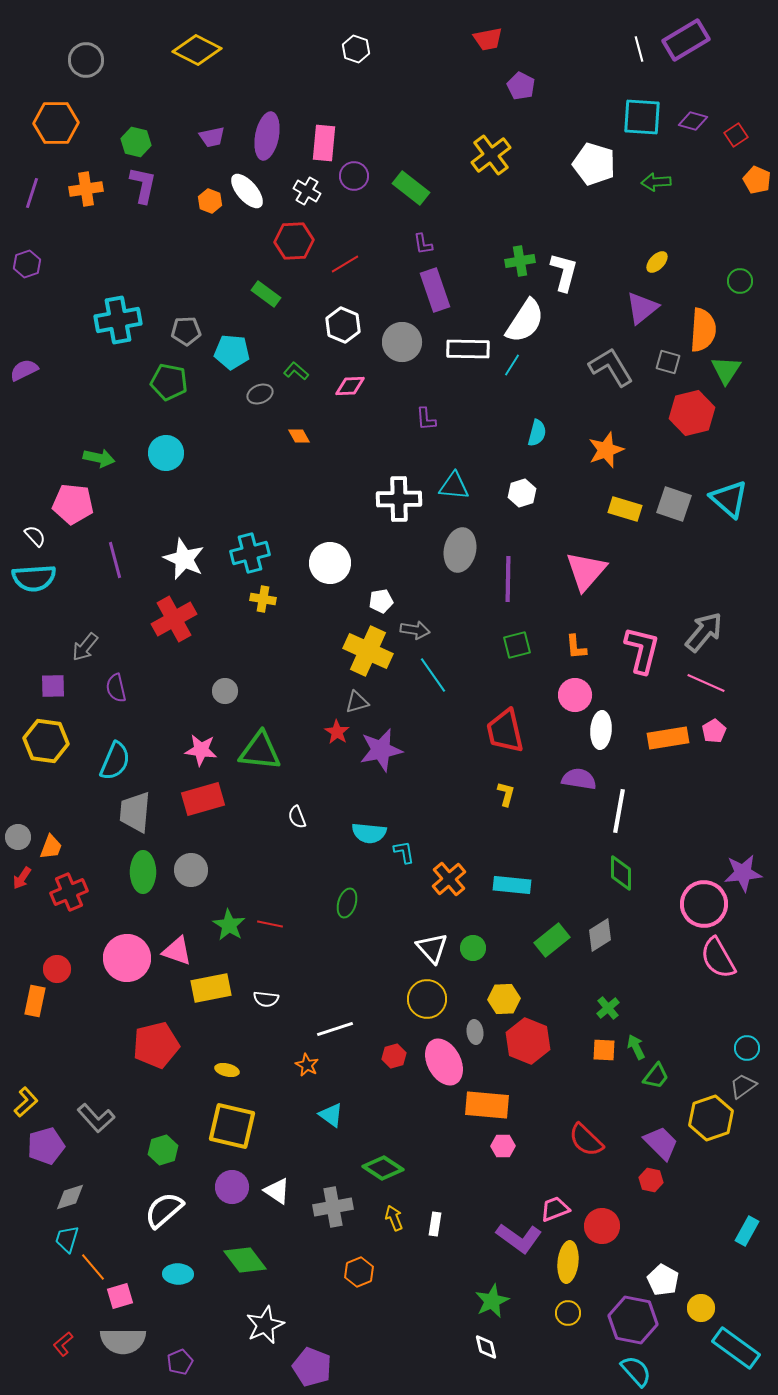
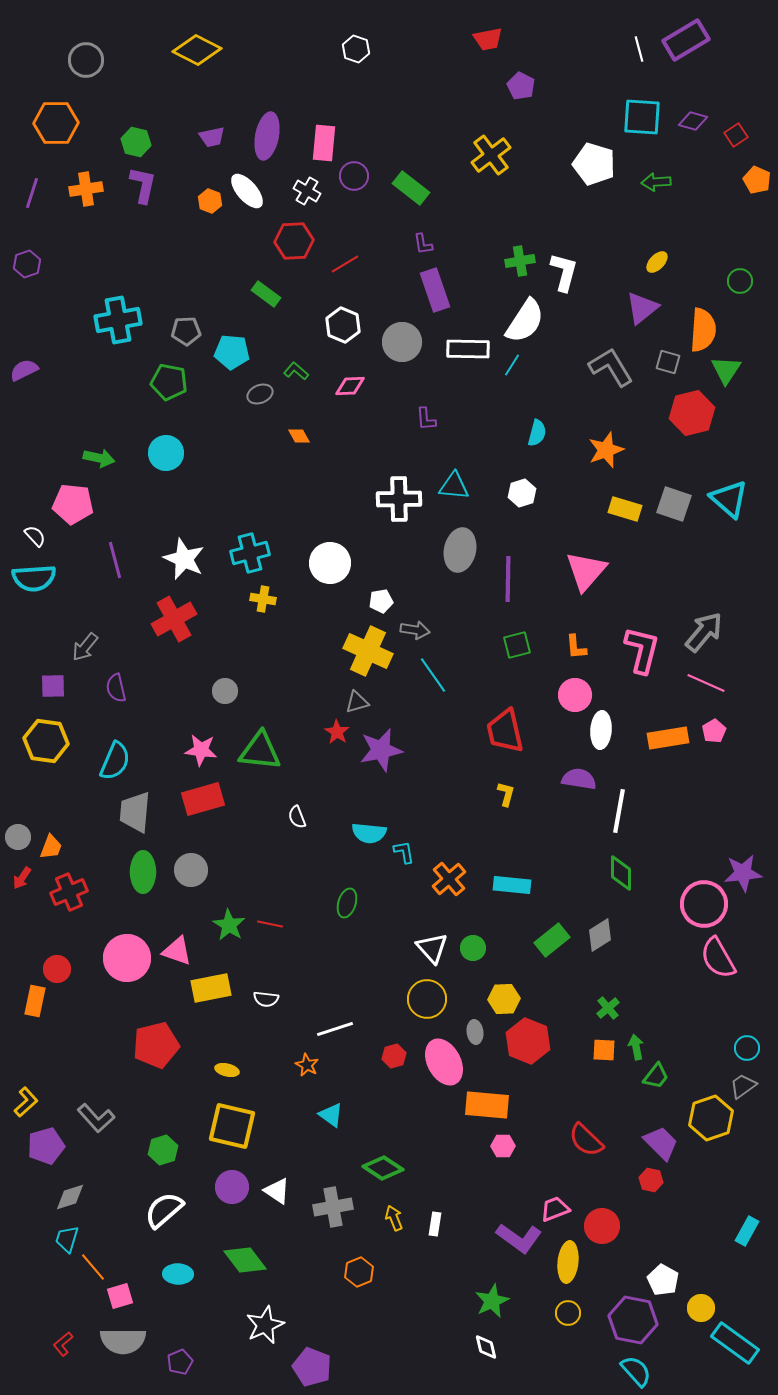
green arrow at (636, 1047): rotated 15 degrees clockwise
cyan rectangle at (736, 1348): moved 1 px left, 5 px up
